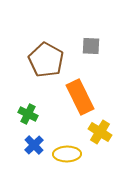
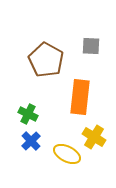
orange rectangle: rotated 32 degrees clockwise
yellow cross: moved 6 px left, 5 px down
blue cross: moved 3 px left, 4 px up
yellow ellipse: rotated 28 degrees clockwise
